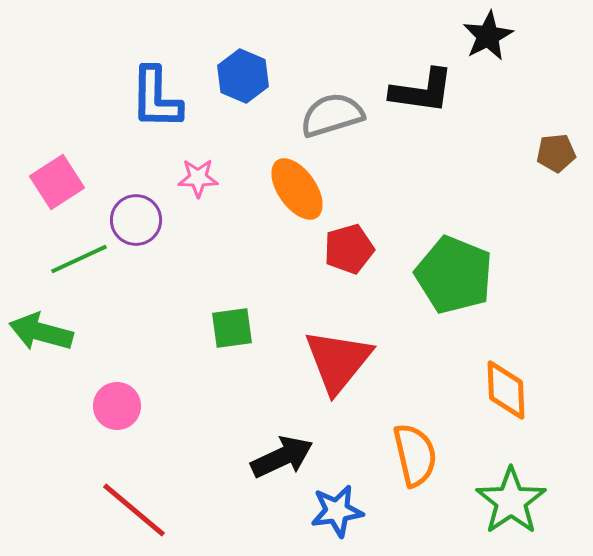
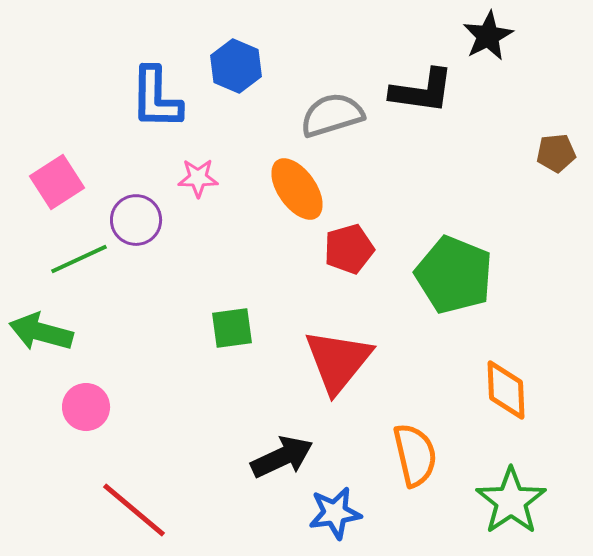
blue hexagon: moved 7 px left, 10 px up
pink circle: moved 31 px left, 1 px down
blue star: moved 2 px left, 2 px down
